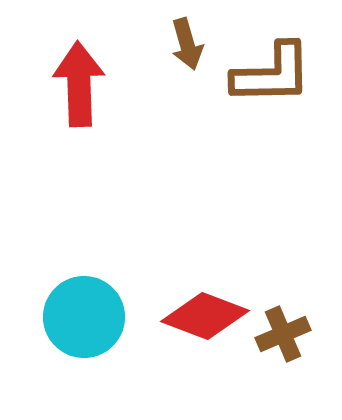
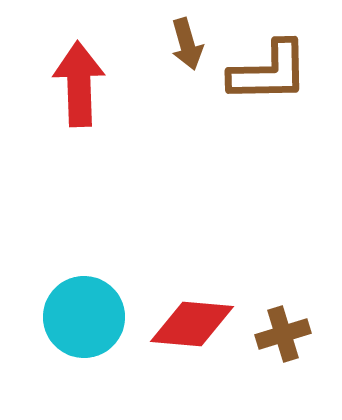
brown L-shape: moved 3 px left, 2 px up
red diamond: moved 13 px left, 8 px down; rotated 16 degrees counterclockwise
brown cross: rotated 6 degrees clockwise
